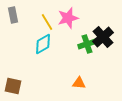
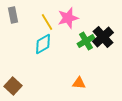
green cross: moved 1 px left, 3 px up; rotated 12 degrees counterclockwise
brown square: rotated 30 degrees clockwise
